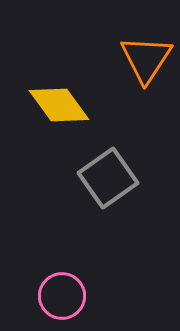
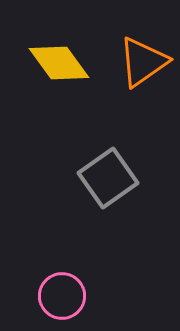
orange triangle: moved 3 px left, 3 px down; rotated 22 degrees clockwise
yellow diamond: moved 42 px up
